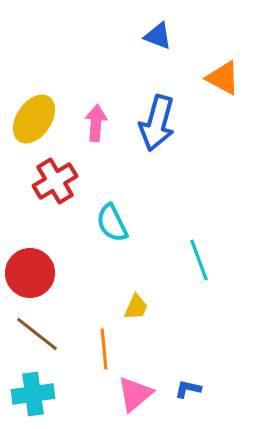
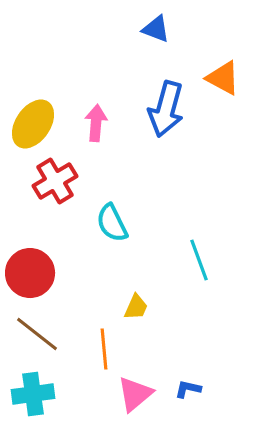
blue triangle: moved 2 px left, 7 px up
yellow ellipse: moved 1 px left, 5 px down
blue arrow: moved 9 px right, 14 px up
